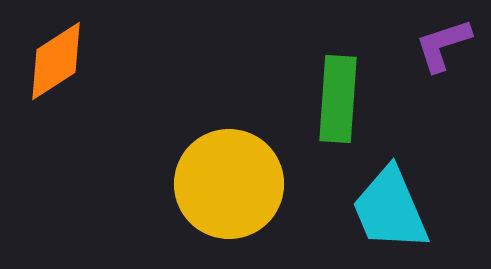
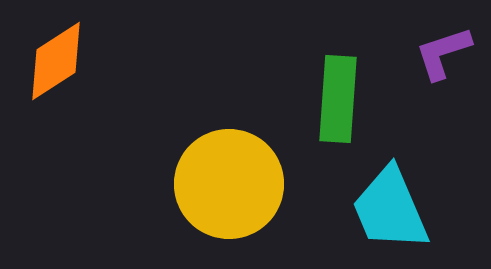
purple L-shape: moved 8 px down
